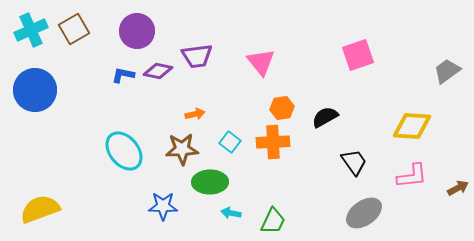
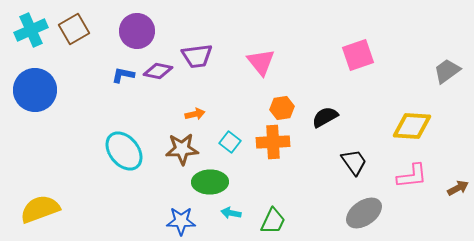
blue star: moved 18 px right, 15 px down
